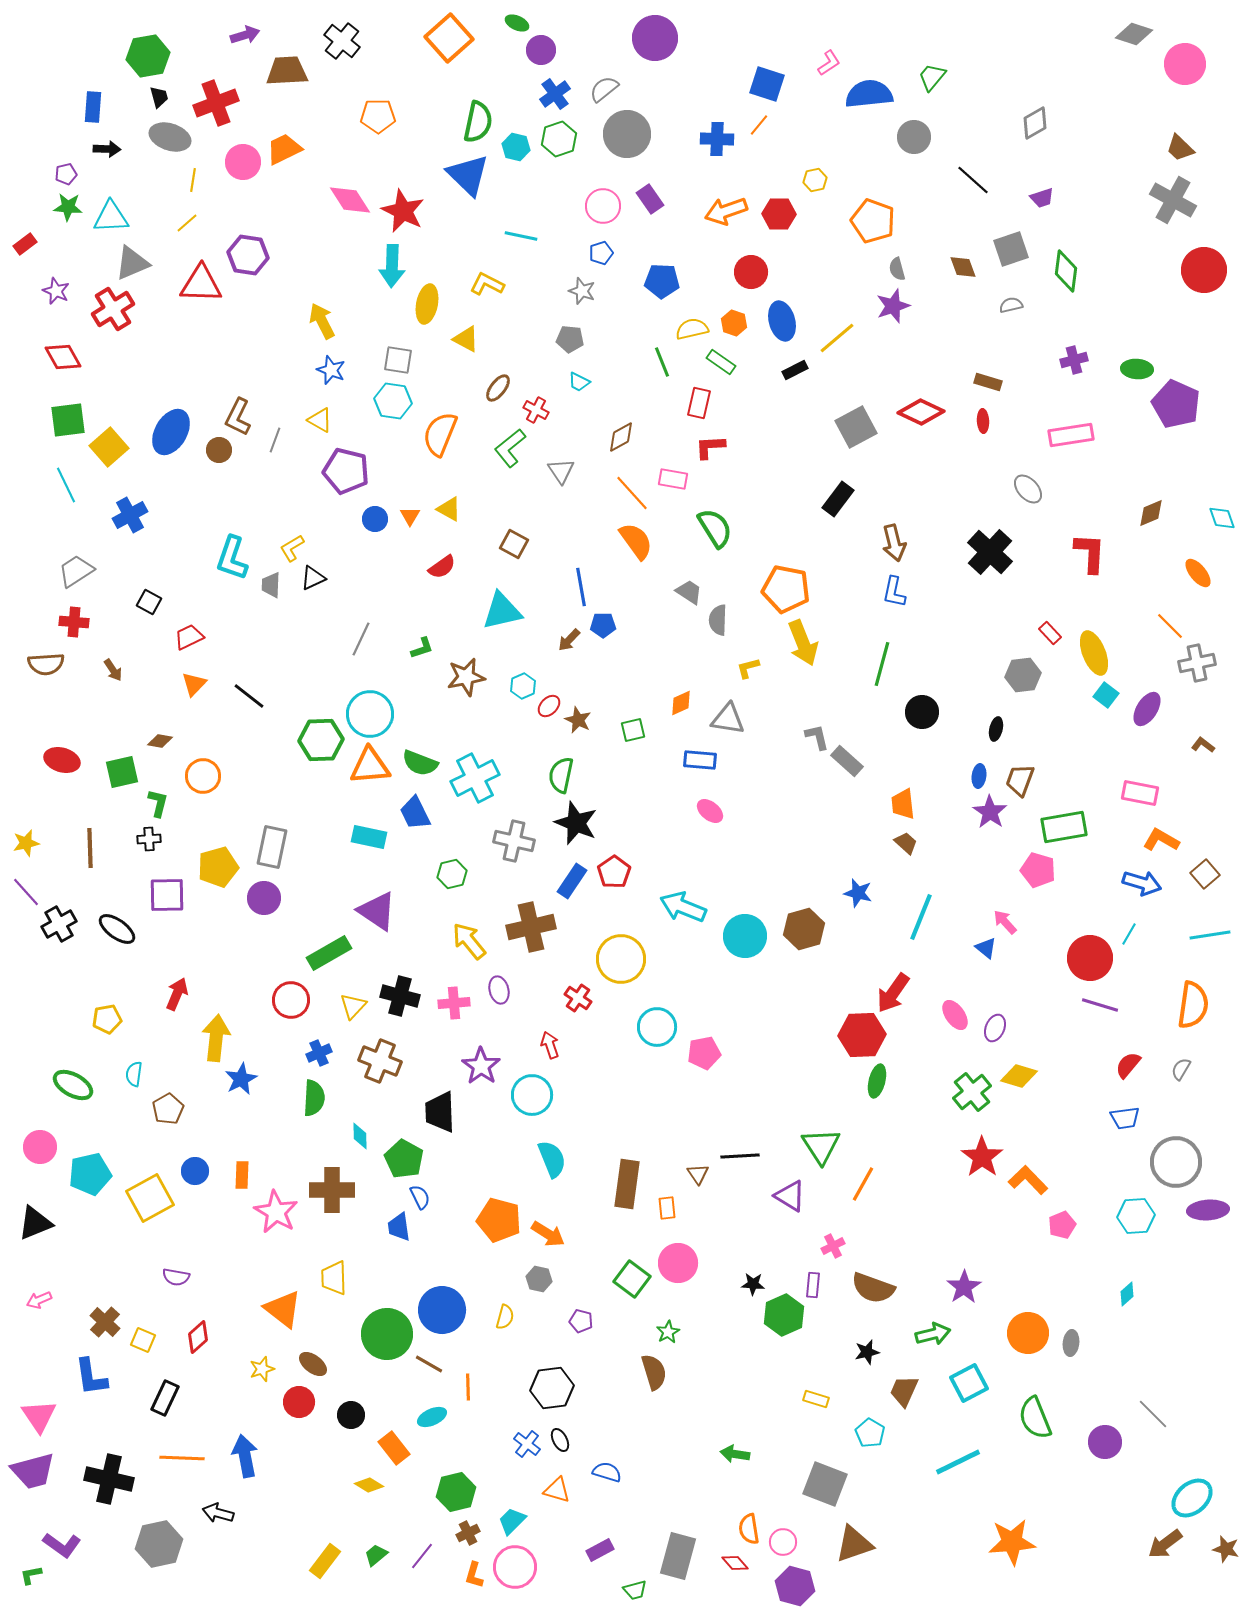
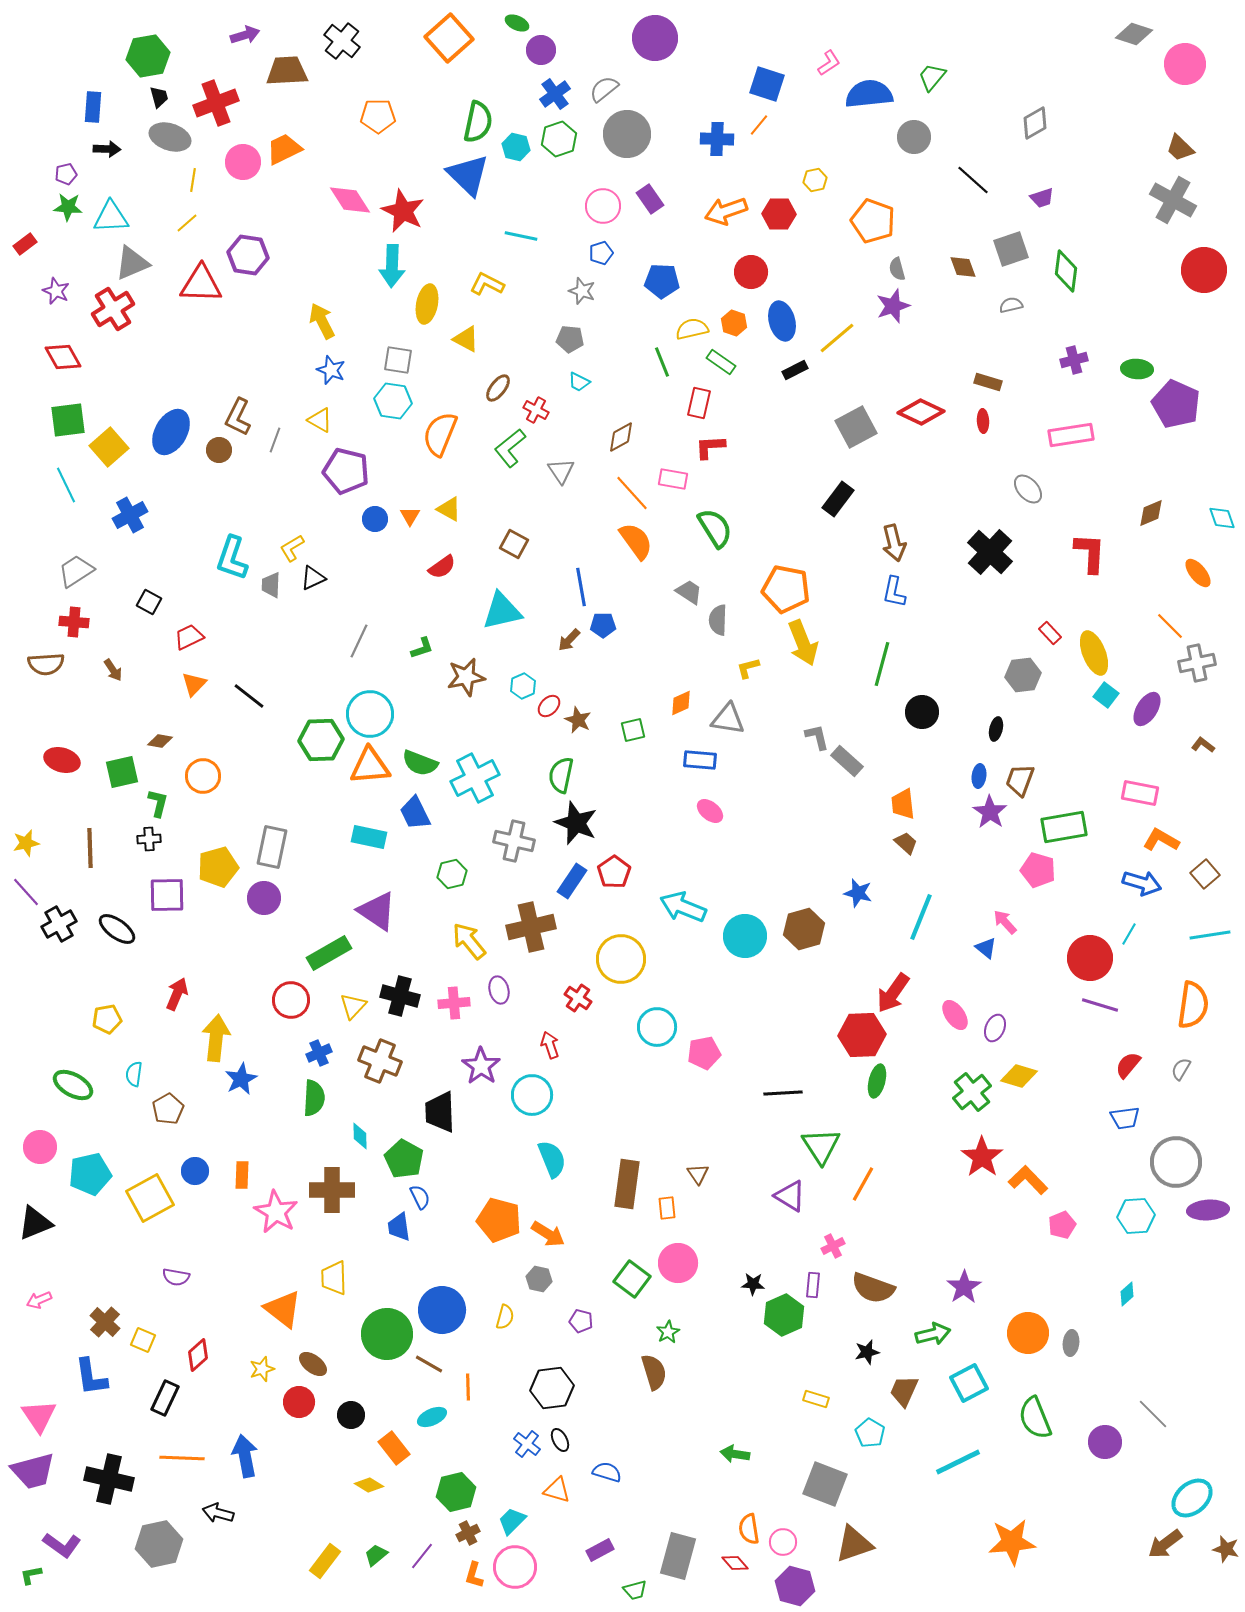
gray line at (361, 639): moved 2 px left, 2 px down
black line at (740, 1156): moved 43 px right, 63 px up
red diamond at (198, 1337): moved 18 px down
